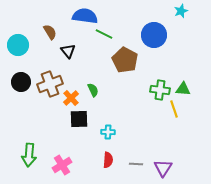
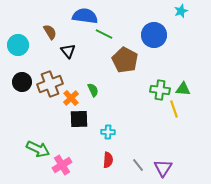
black circle: moved 1 px right
green arrow: moved 9 px right, 6 px up; rotated 70 degrees counterclockwise
gray line: moved 2 px right, 1 px down; rotated 48 degrees clockwise
